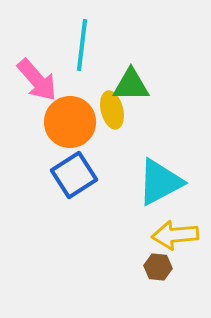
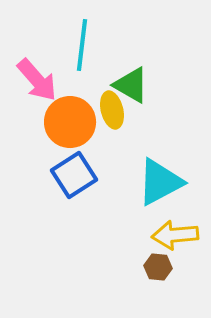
green triangle: rotated 30 degrees clockwise
